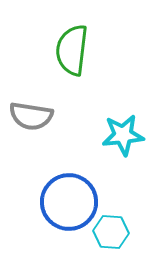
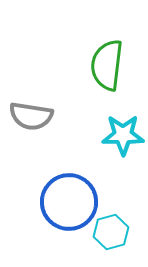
green semicircle: moved 35 px right, 15 px down
cyan star: rotated 6 degrees clockwise
cyan hexagon: rotated 20 degrees counterclockwise
